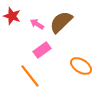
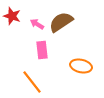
brown semicircle: rotated 10 degrees clockwise
pink rectangle: rotated 60 degrees counterclockwise
orange ellipse: rotated 20 degrees counterclockwise
orange line: moved 2 px right, 6 px down
